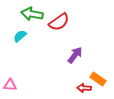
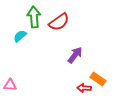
green arrow: moved 2 px right, 3 px down; rotated 75 degrees clockwise
